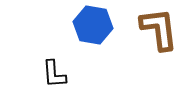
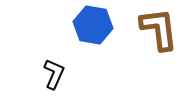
black L-shape: rotated 152 degrees counterclockwise
